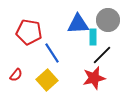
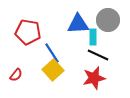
red pentagon: moved 1 px left
black line: moved 4 px left; rotated 70 degrees clockwise
yellow square: moved 6 px right, 10 px up
